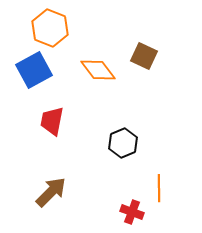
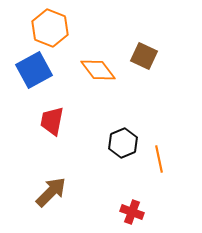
orange line: moved 29 px up; rotated 12 degrees counterclockwise
